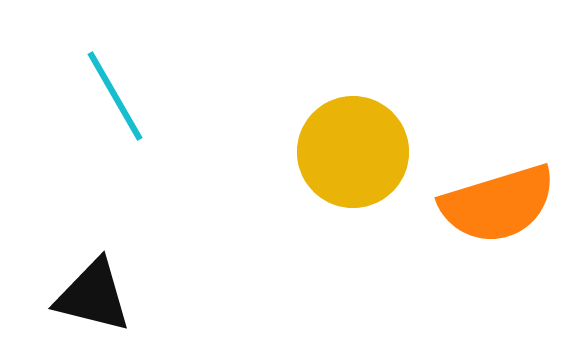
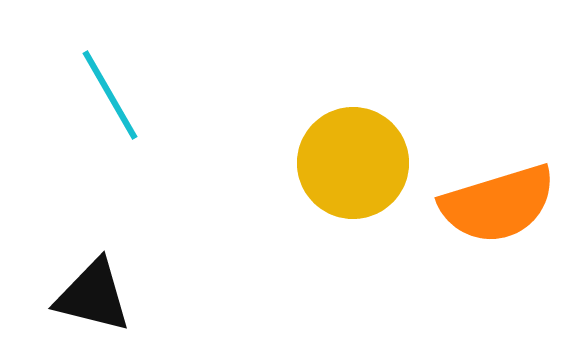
cyan line: moved 5 px left, 1 px up
yellow circle: moved 11 px down
